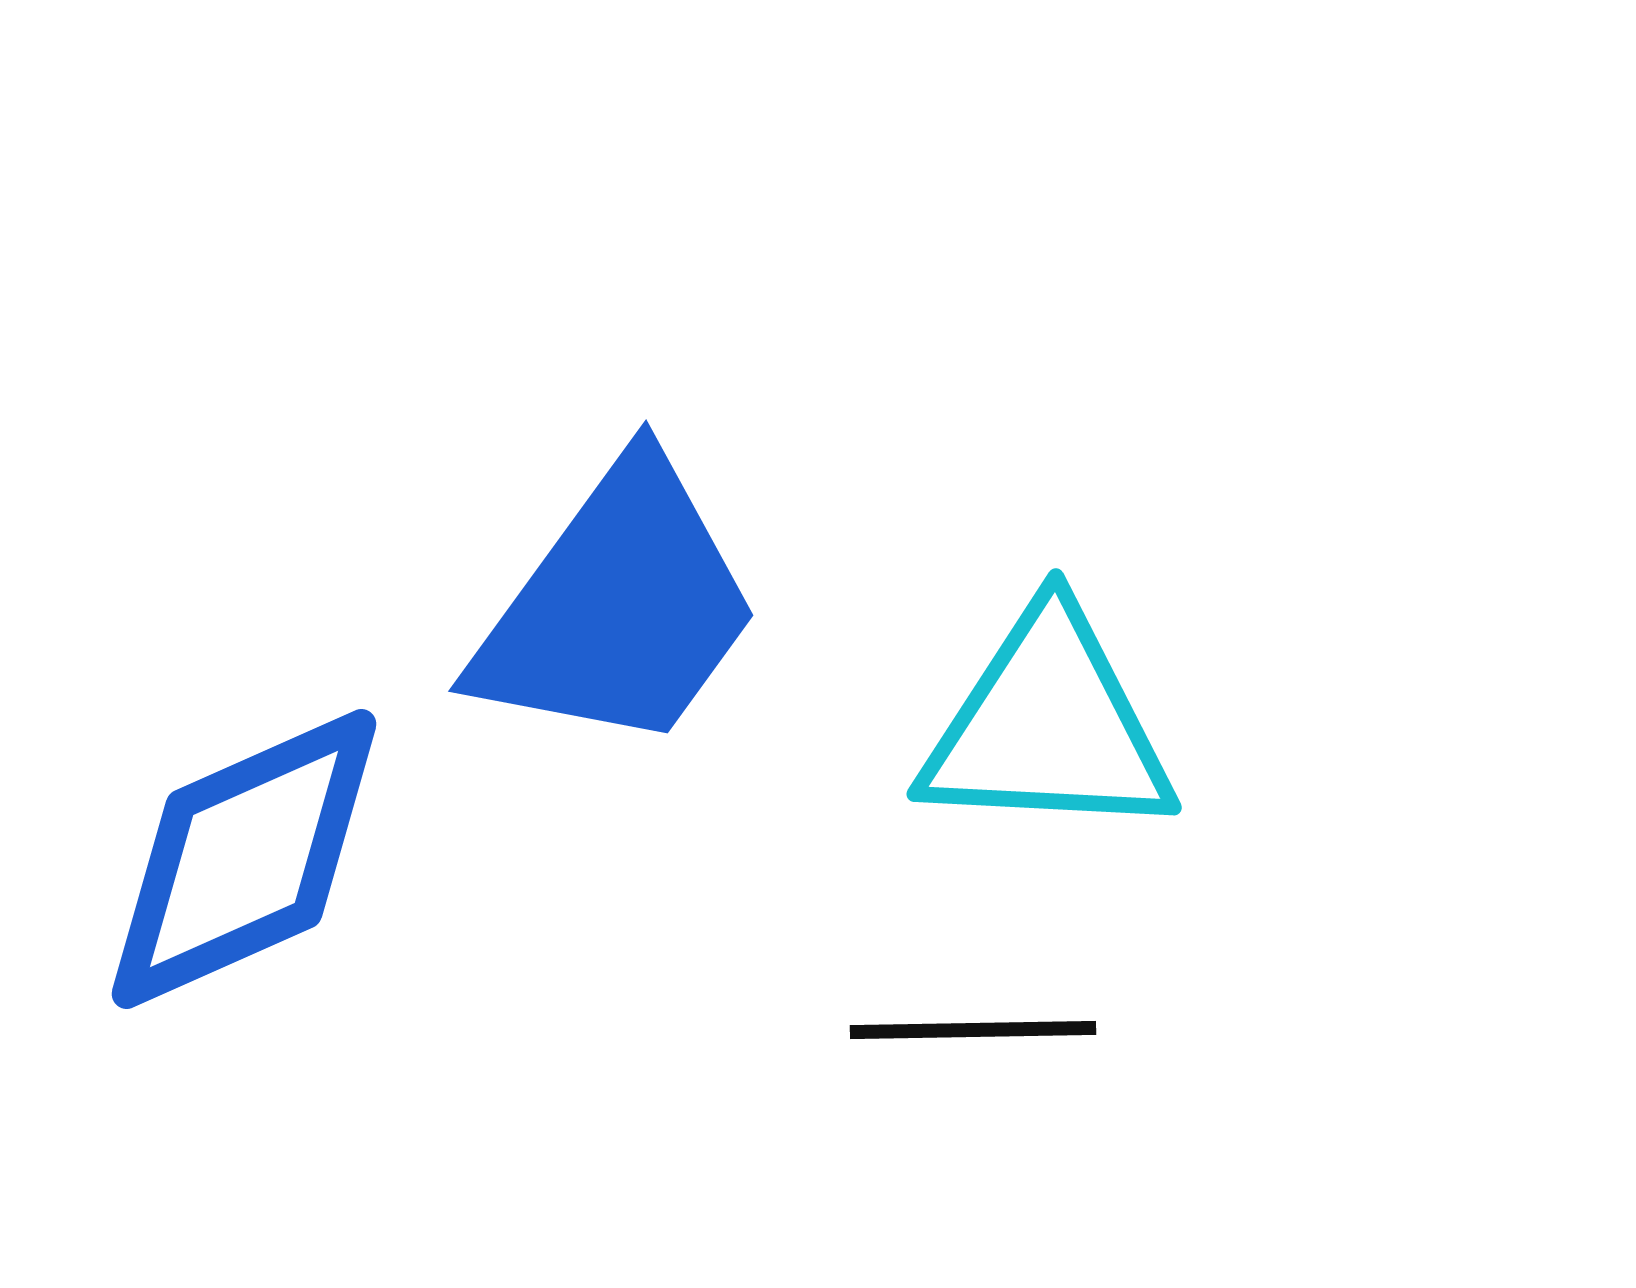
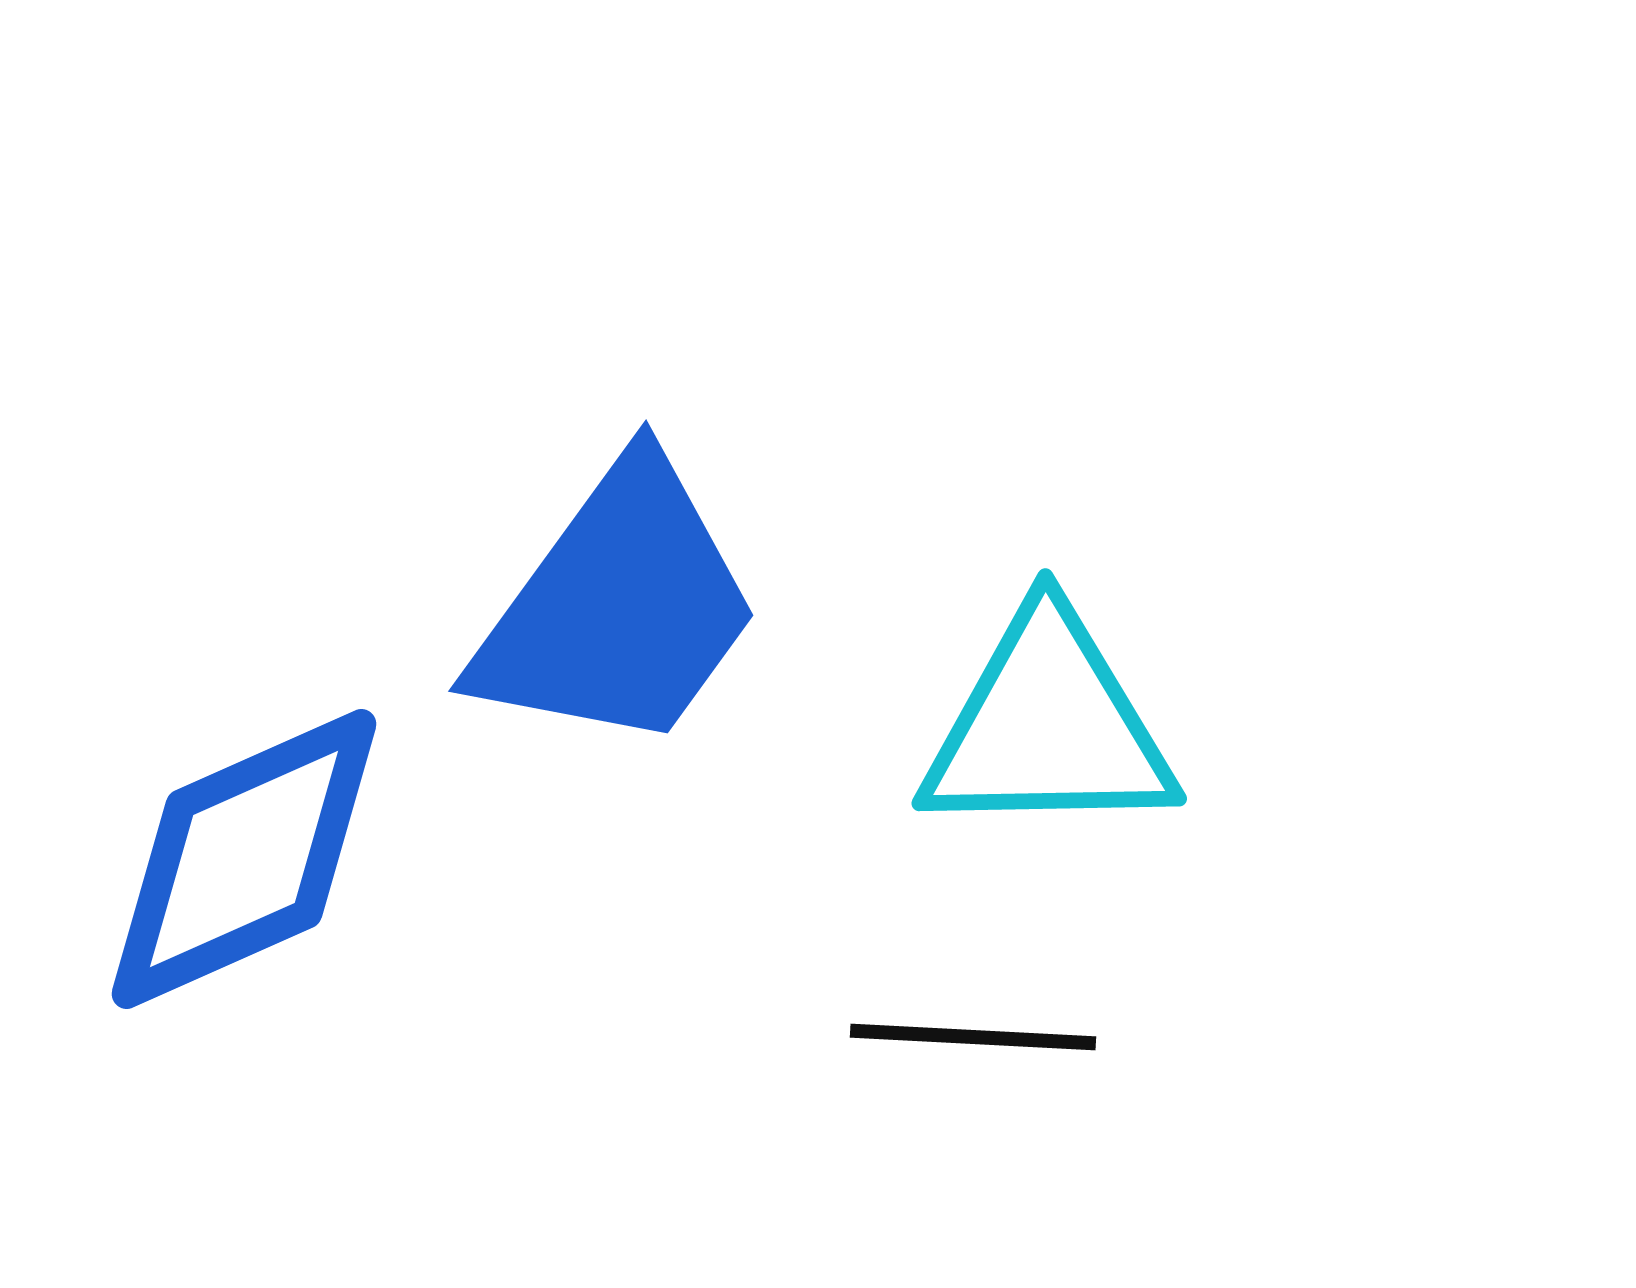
cyan triangle: rotated 4 degrees counterclockwise
black line: moved 7 px down; rotated 4 degrees clockwise
